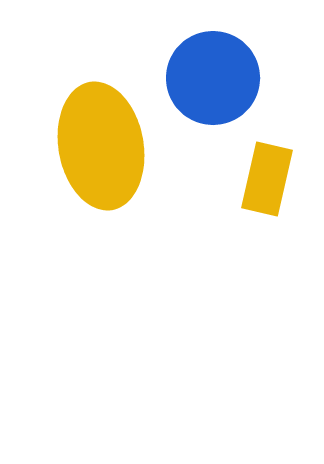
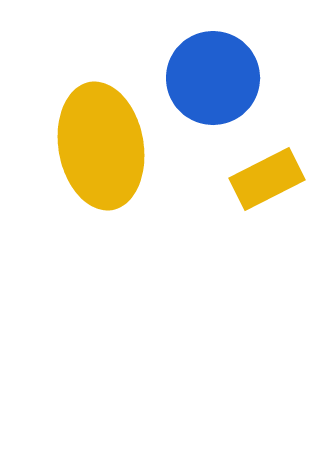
yellow rectangle: rotated 50 degrees clockwise
